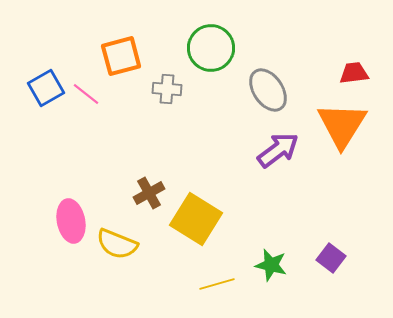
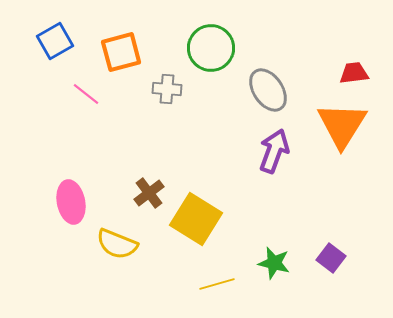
orange square: moved 4 px up
blue square: moved 9 px right, 47 px up
purple arrow: moved 4 px left, 1 px down; rotated 33 degrees counterclockwise
brown cross: rotated 8 degrees counterclockwise
pink ellipse: moved 19 px up
green star: moved 3 px right, 2 px up
